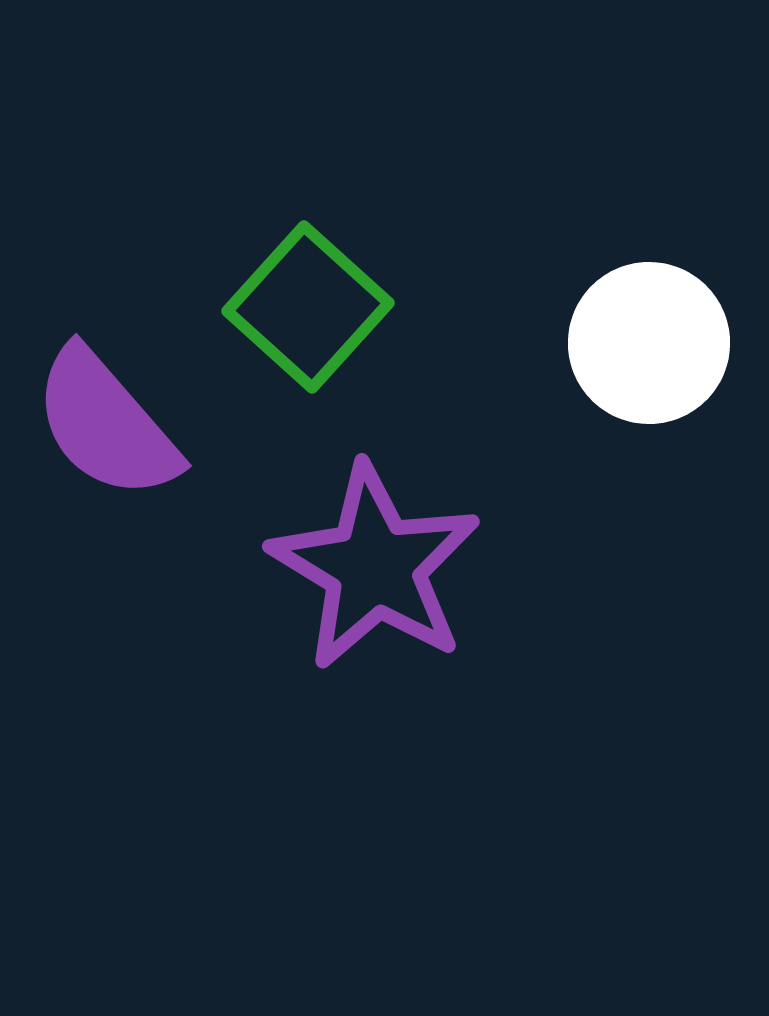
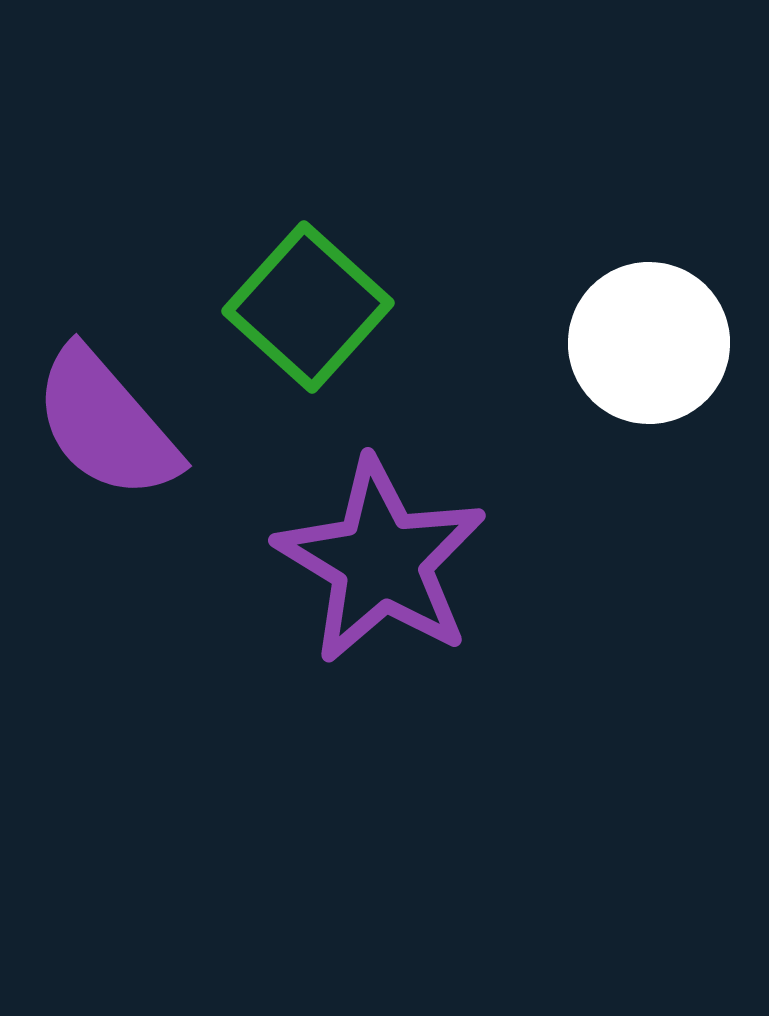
purple star: moved 6 px right, 6 px up
